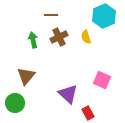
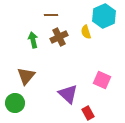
yellow semicircle: moved 5 px up
